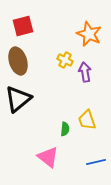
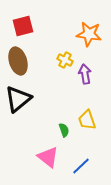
orange star: rotated 15 degrees counterclockwise
purple arrow: moved 2 px down
green semicircle: moved 1 px left, 1 px down; rotated 24 degrees counterclockwise
blue line: moved 15 px left, 4 px down; rotated 30 degrees counterclockwise
